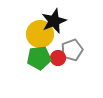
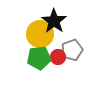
black star: rotated 15 degrees counterclockwise
red circle: moved 1 px up
